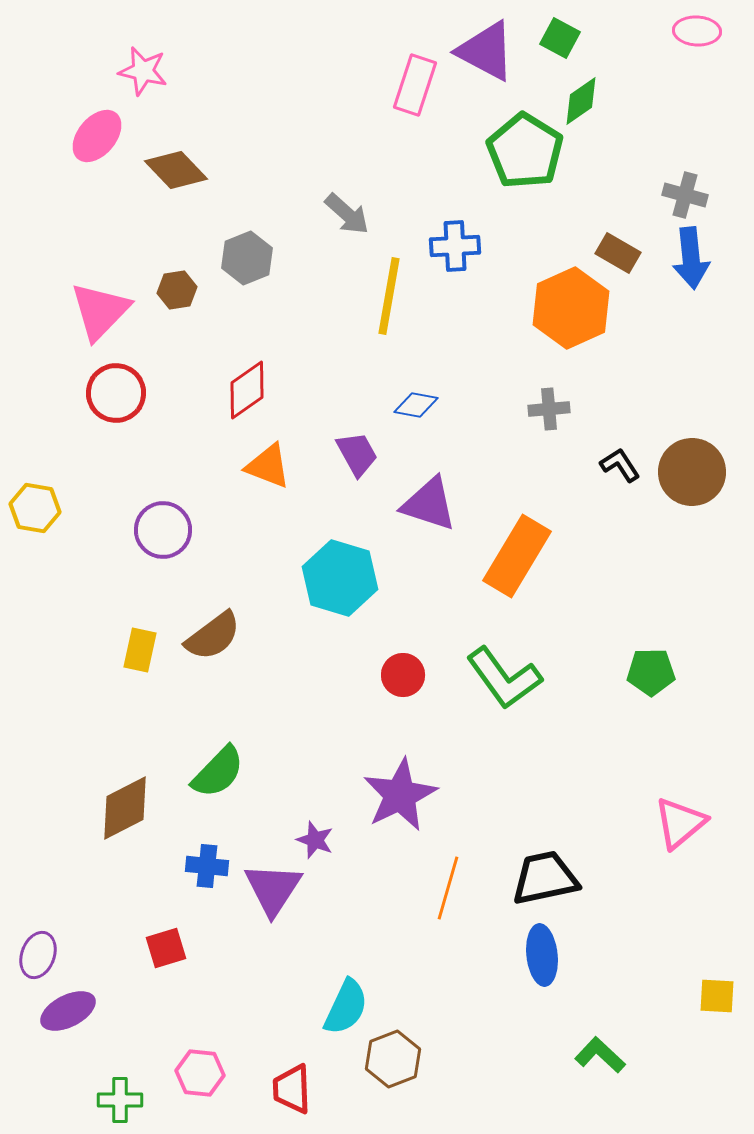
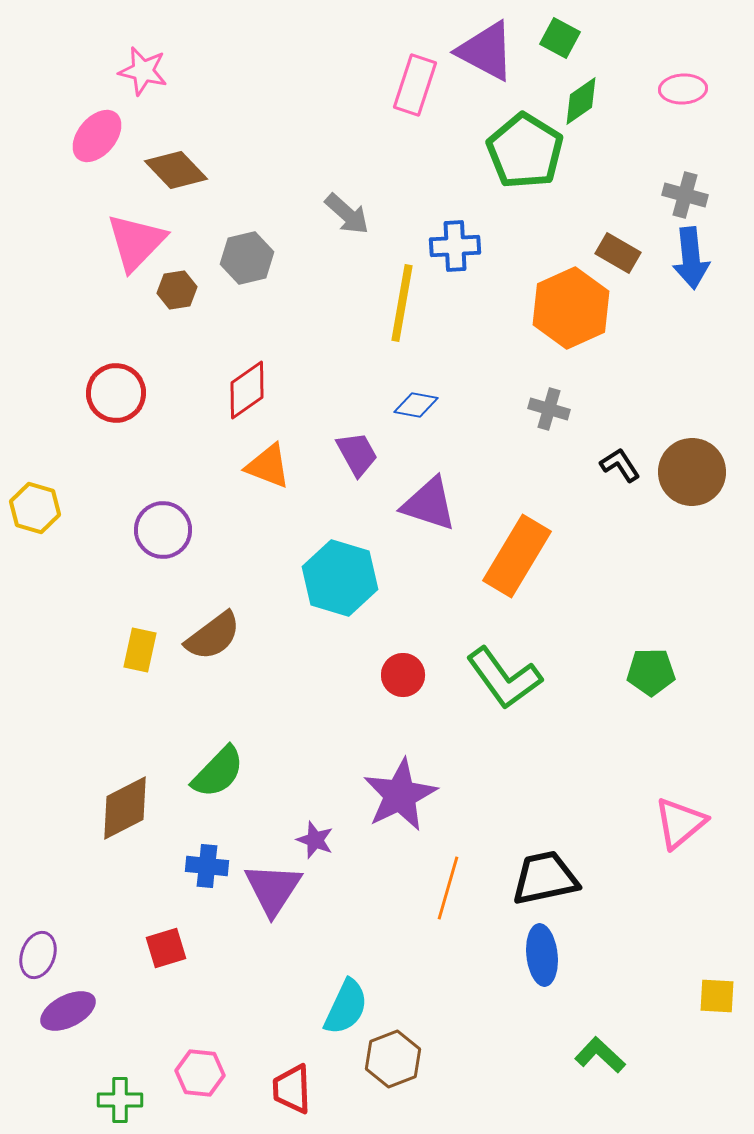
pink ellipse at (697, 31): moved 14 px left, 58 px down; rotated 6 degrees counterclockwise
gray hexagon at (247, 258): rotated 9 degrees clockwise
yellow line at (389, 296): moved 13 px right, 7 px down
pink triangle at (100, 311): moved 36 px right, 69 px up
gray cross at (549, 409): rotated 21 degrees clockwise
yellow hexagon at (35, 508): rotated 6 degrees clockwise
